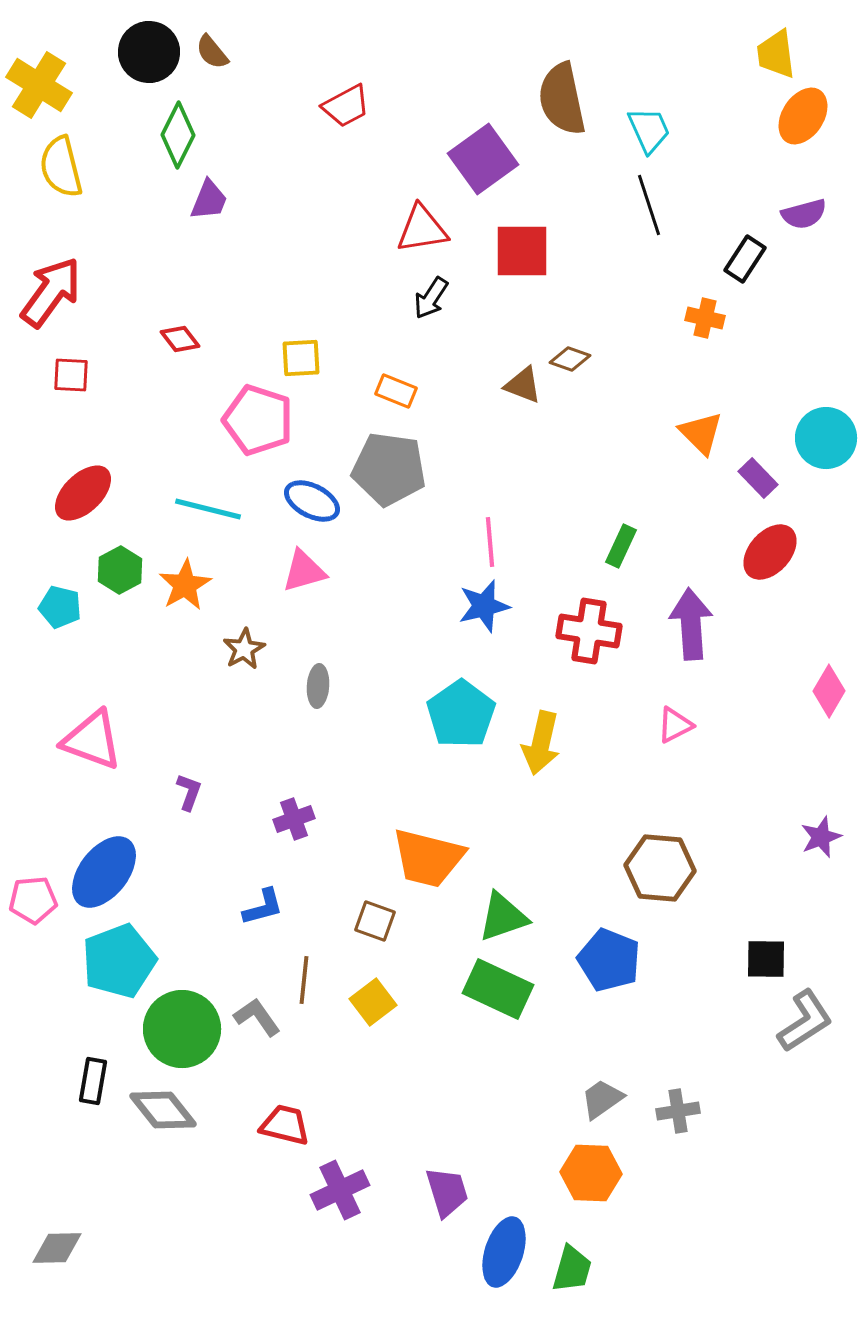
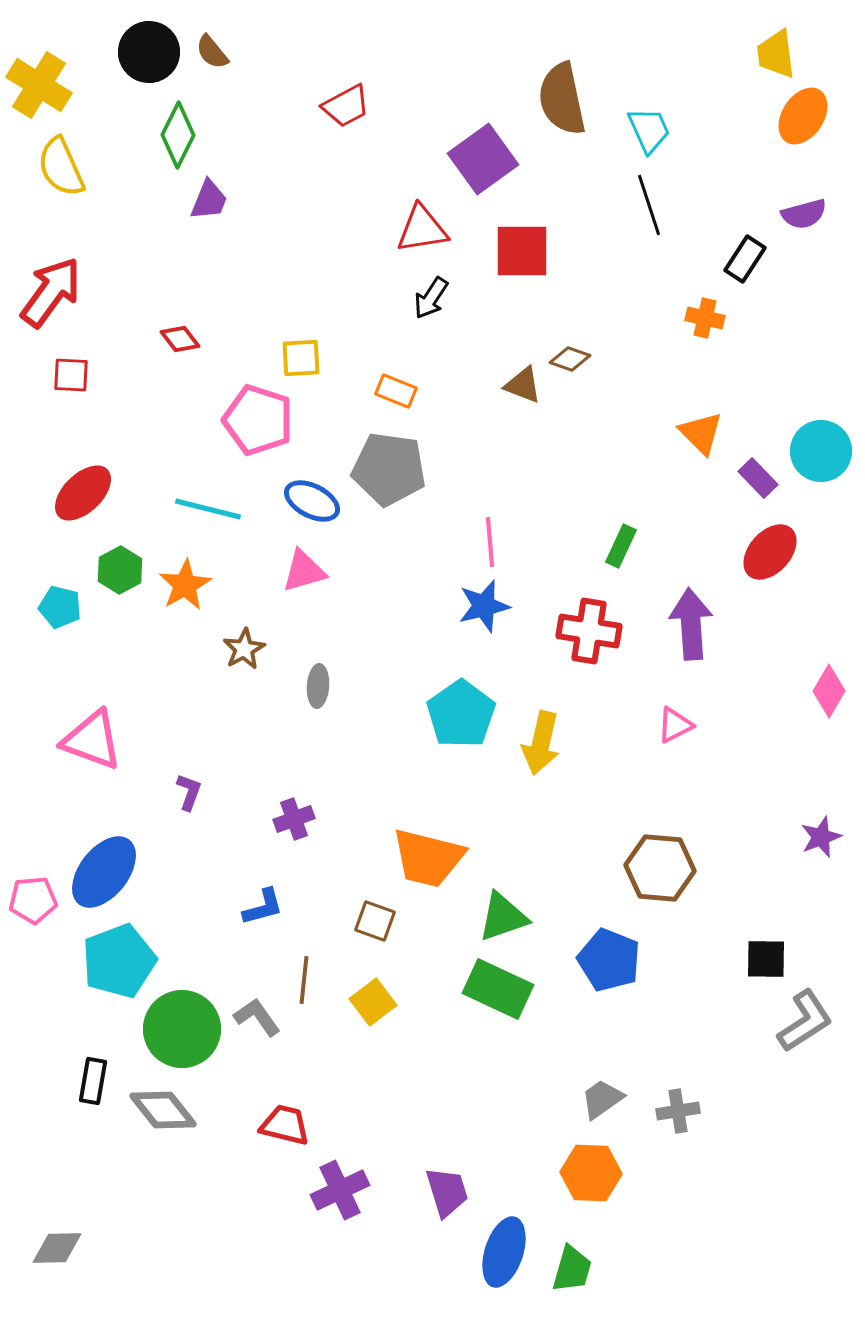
yellow semicircle at (61, 167): rotated 10 degrees counterclockwise
cyan circle at (826, 438): moved 5 px left, 13 px down
